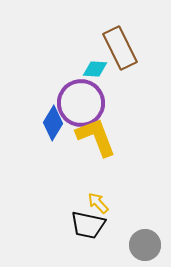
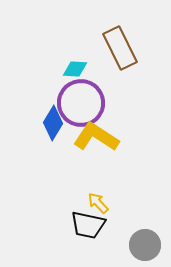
cyan diamond: moved 20 px left
yellow L-shape: rotated 36 degrees counterclockwise
